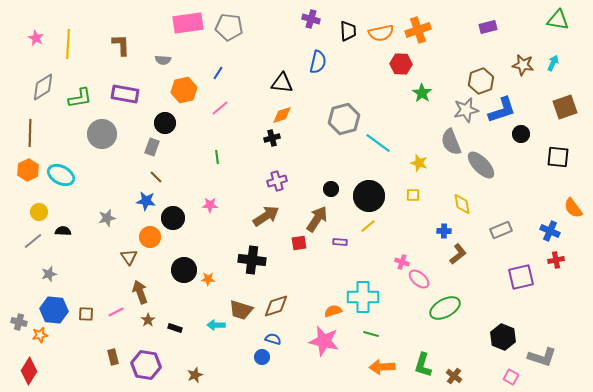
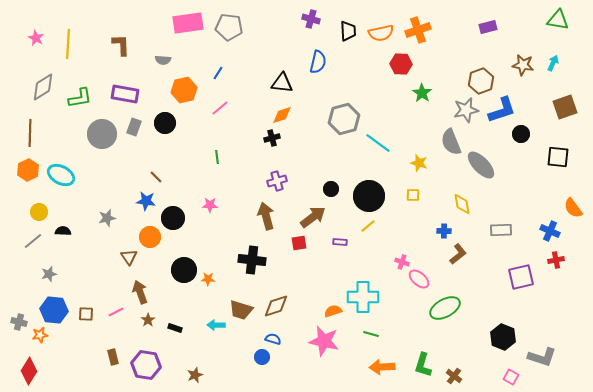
gray rectangle at (152, 147): moved 18 px left, 20 px up
brown arrow at (266, 216): rotated 72 degrees counterclockwise
brown arrow at (317, 219): moved 4 px left, 2 px up; rotated 20 degrees clockwise
gray rectangle at (501, 230): rotated 20 degrees clockwise
